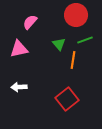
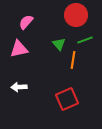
pink semicircle: moved 4 px left
red square: rotated 15 degrees clockwise
